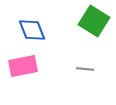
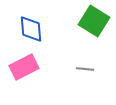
blue diamond: moved 1 px left, 1 px up; rotated 16 degrees clockwise
pink rectangle: moved 1 px right, 1 px down; rotated 16 degrees counterclockwise
